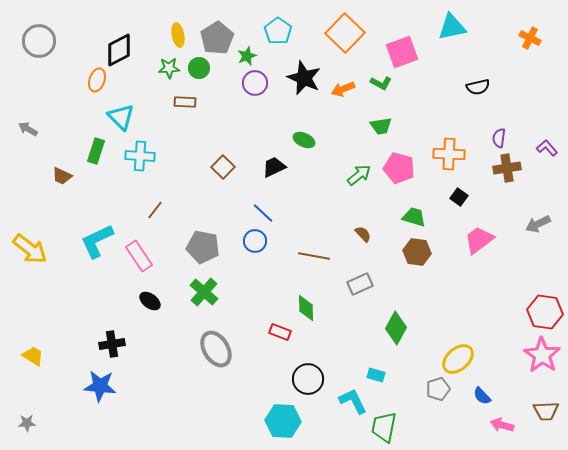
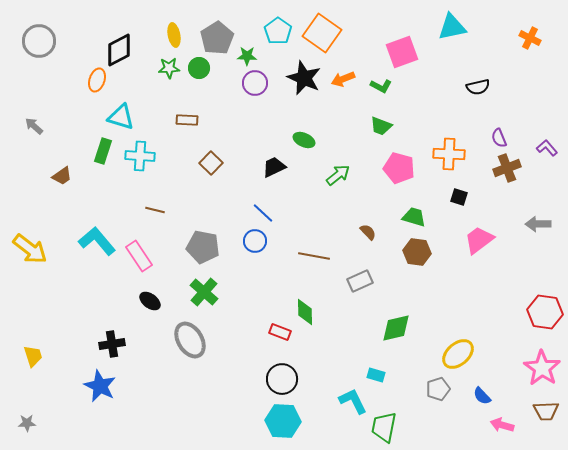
orange square at (345, 33): moved 23 px left; rotated 9 degrees counterclockwise
yellow ellipse at (178, 35): moved 4 px left
green star at (247, 56): rotated 24 degrees clockwise
green L-shape at (381, 83): moved 3 px down
orange arrow at (343, 89): moved 10 px up
brown rectangle at (185, 102): moved 2 px right, 18 px down
cyan triangle at (121, 117): rotated 28 degrees counterclockwise
green trapezoid at (381, 126): rotated 30 degrees clockwise
gray arrow at (28, 129): moved 6 px right, 3 px up; rotated 12 degrees clockwise
purple semicircle at (499, 138): rotated 30 degrees counterclockwise
green rectangle at (96, 151): moved 7 px right
brown square at (223, 167): moved 12 px left, 4 px up
brown cross at (507, 168): rotated 12 degrees counterclockwise
green arrow at (359, 175): moved 21 px left
brown trapezoid at (62, 176): rotated 60 degrees counterclockwise
black square at (459, 197): rotated 18 degrees counterclockwise
brown line at (155, 210): rotated 66 degrees clockwise
gray arrow at (538, 224): rotated 25 degrees clockwise
brown semicircle at (363, 234): moved 5 px right, 2 px up
cyan L-shape at (97, 241): rotated 75 degrees clockwise
gray rectangle at (360, 284): moved 3 px up
green diamond at (306, 308): moved 1 px left, 4 px down
green diamond at (396, 328): rotated 48 degrees clockwise
gray ellipse at (216, 349): moved 26 px left, 9 px up
pink star at (542, 355): moved 13 px down
yellow trapezoid at (33, 356): rotated 40 degrees clockwise
yellow ellipse at (458, 359): moved 5 px up
black circle at (308, 379): moved 26 px left
blue star at (100, 386): rotated 20 degrees clockwise
